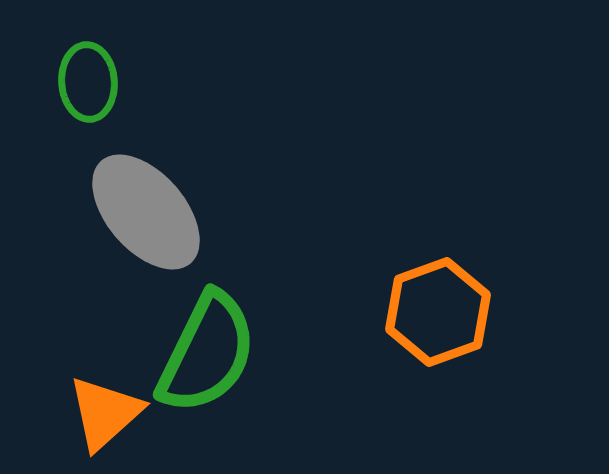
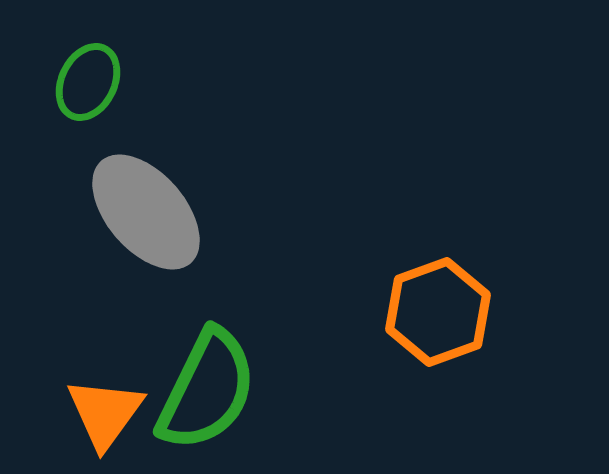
green ellipse: rotated 30 degrees clockwise
green semicircle: moved 37 px down
orange triangle: rotated 12 degrees counterclockwise
